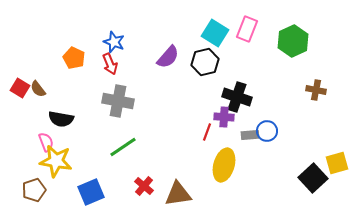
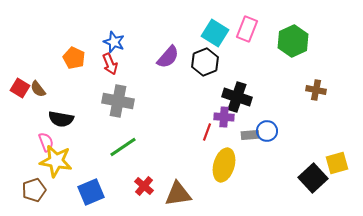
black hexagon: rotated 8 degrees counterclockwise
